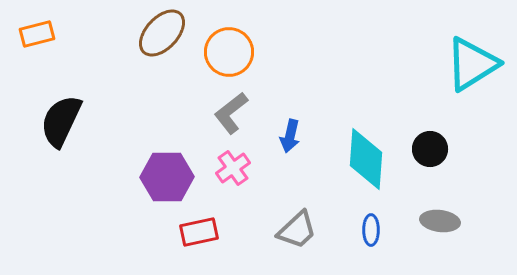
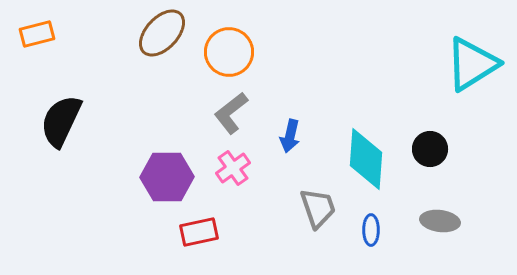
gray trapezoid: moved 21 px right, 22 px up; rotated 66 degrees counterclockwise
